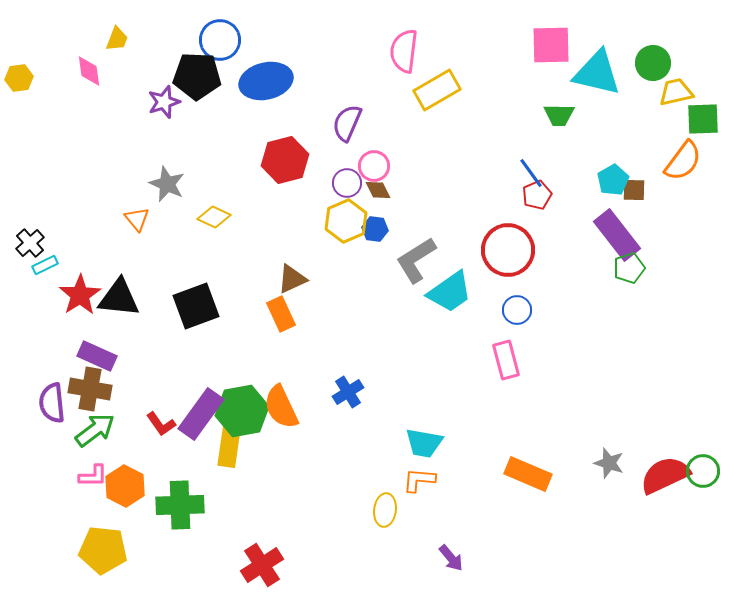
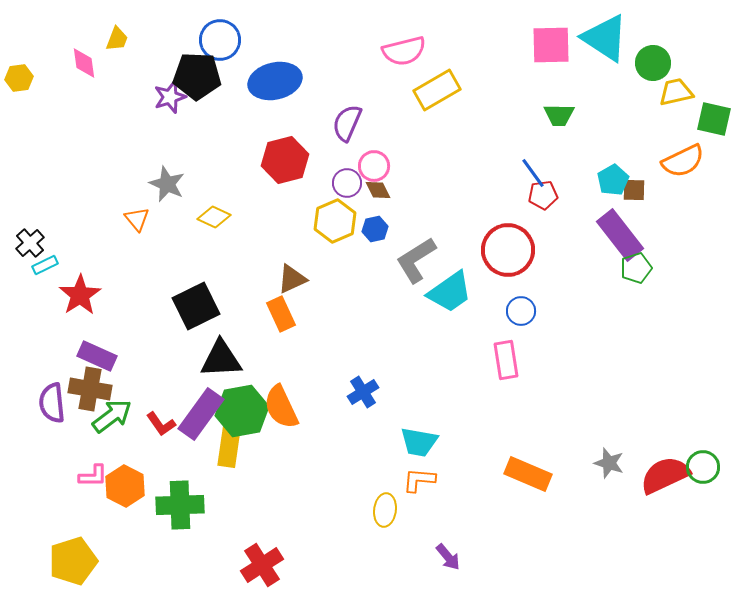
pink semicircle at (404, 51): rotated 111 degrees counterclockwise
pink diamond at (89, 71): moved 5 px left, 8 px up
cyan triangle at (597, 73): moved 8 px right, 35 px up; rotated 20 degrees clockwise
blue ellipse at (266, 81): moved 9 px right
purple star at (164, 102): moved 6 px right, 5 px up
green square at (703, 119): moved 11 px right; rotated 15 degrees clockwise
orange semicircle at (683, 161): rotated 27 degrees clockwise
blue line at (531, 173): moved 2 px right
red pentagon at (537, 195): moved 6 px right; rotated 16 degrees clockwise
yellow hexagon at (346, 221): moved 11 px left
blue hexagon at (375, 229): rotated 20 degrees counterclockwise
purple rectangle at (617, 235): moved 3 px right
green pentagon at (629, 268): moved 7 px right
black triangle at (119, 298): moved 102 px right, 61 px down; rotated 9 degrees counterclockwise
black square at (196, 306): rotated 6 degrees counterclockwise
blue circle at (517, 310): moved 4 px right, 1 px down
pink rectangle at (506, 360): rotated 6 degrees clockwise
blue cross at (348, 392): moved 15 px right
green arrow at (95, 430): moved 17 px right, 14 px up
cyan trapezoid at (424, 443): moved 5 px left, 1 px up
green circle at (703, 471): moved 4 px up
yellow pentagon at (103, 550): moved 30 px left, 11 px down; rotated 24 degrees counterclockwise
purple arrow at (451, 558): moved 3 px left, 1 px up
